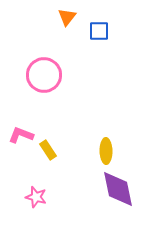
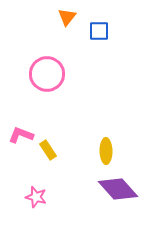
pink circle: moved 3 px right, 1 px up
purple diamond: rotated 30 degrees counterclockwise
